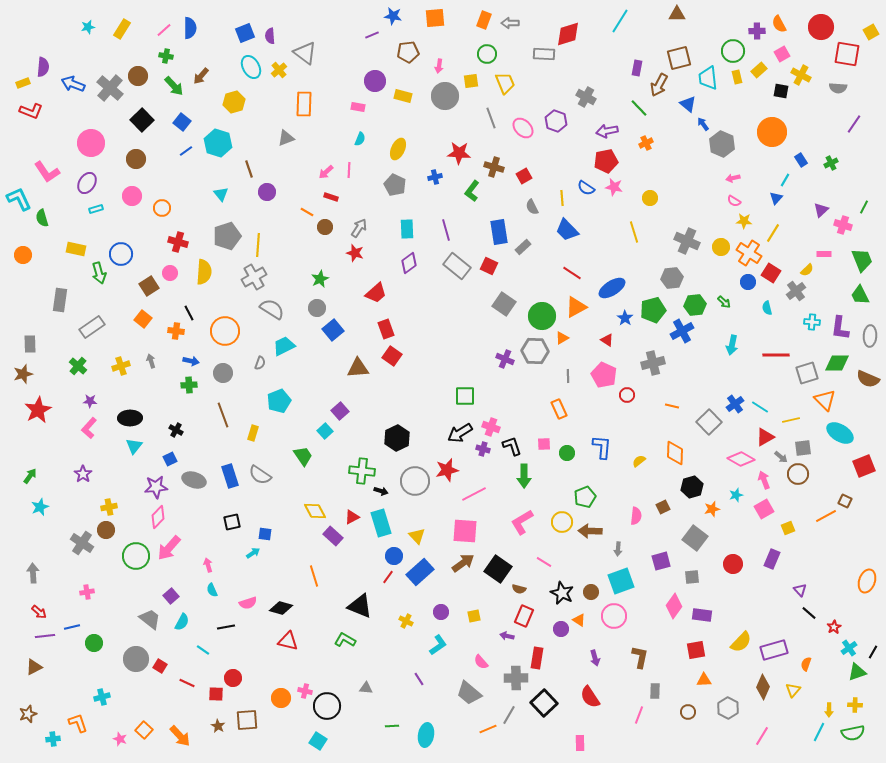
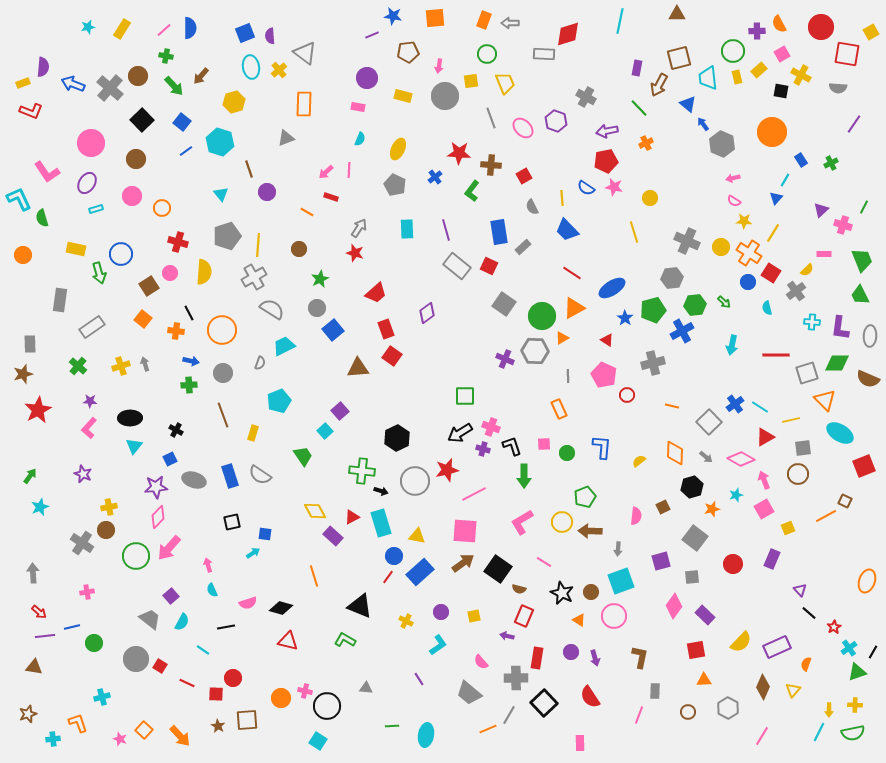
cyan line at (620, 21): rotated 20 degrees counterclockwise
cyan ellipse at (251, 67): rotated 20 degrees clockwise
purple circle at (375, 81): moved 8 px left, 3 px up
cyan hexagon at (218, 143): moved 2 px right, 1 px up
brown cross at (494, 167): moved 3 px left, 2 px up; rotated 12 degrees counterclockwise
blue cross at (435, 177): rotated 24 degrees counterclockwise
brown circle at (325, 227): moved 26 px left, 22 px down
purple diamond at (409, 263): moved 18 px right, 50 px down
orange triangle at (576, 307): moved 2 px left, 1 px down
orange circle at (225, 331): moved 3 px left, 1 px up
gray arrow at (151, 361): moved 6 px left, 3 px down
gray arrow at (781, 457): moved 75 px left
purple star at (83, 474): rotated 12 degrees counterclockwise
yellow triangle at (417, 536): rotated 36 degrees counterclockwise
purple rectangle at (702, 615): moved 3 px right; rotated 36 degrees clockwise
purple circle at (561, 629): moved 10 px right, 23 px down
purple rectangle at (774, 650): moved 3 px right, 3 px up; rotated 8 degrees counterclockwise
brown triangle at (34, 667): rotated 36 degrees clockwise
